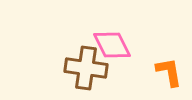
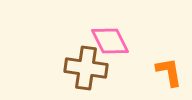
pink diamond: moved 2 px left, 4 px up
